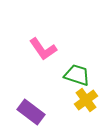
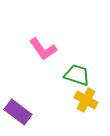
yellow cross: rotated 25 degrees counterclockwise
purple rectangle: moved 13 px left
